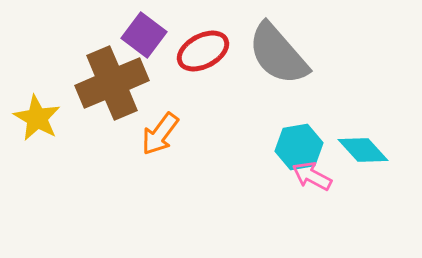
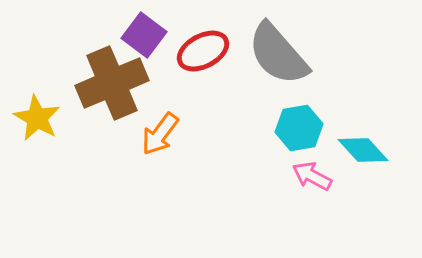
cyan hexagon: moved 19 px up
